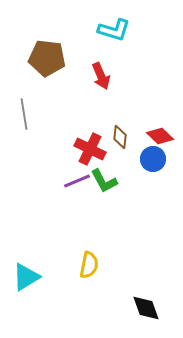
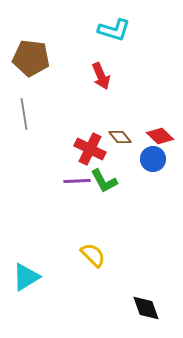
brown pentagon: moved 16 px left
brown diamond: rotated 45 degrees counterclockwise
purple line: rotated 20 degrees clockwise
yellow semicircle: moved 4 px right, 10 px up; rotated 56 degrees counterclockwise
